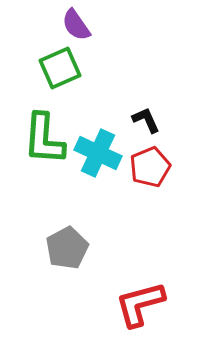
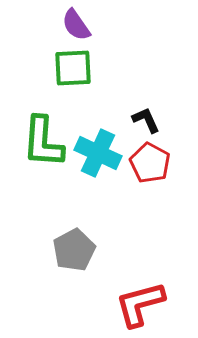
green square: moved 13 px right; rotated 21 degrees clockwise
green L-shape: moved 1 px left, 3 px down
red pentagon: moved 4 px up; rotated 21 degrees counterclockwise
gray pentagon: moved 7 px right, 2 px down
